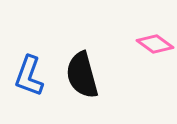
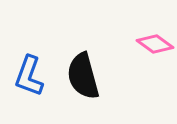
black semicircle: moved 1 px right, 1 px down
